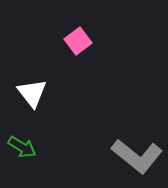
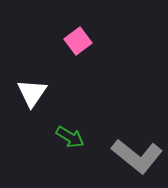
white triangle: rotated 12 degrees clockwise
green arrow: moved 48 px right, 10 px up
